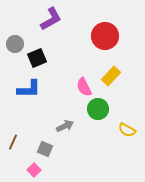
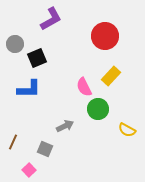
pink square: moved 5 px left
